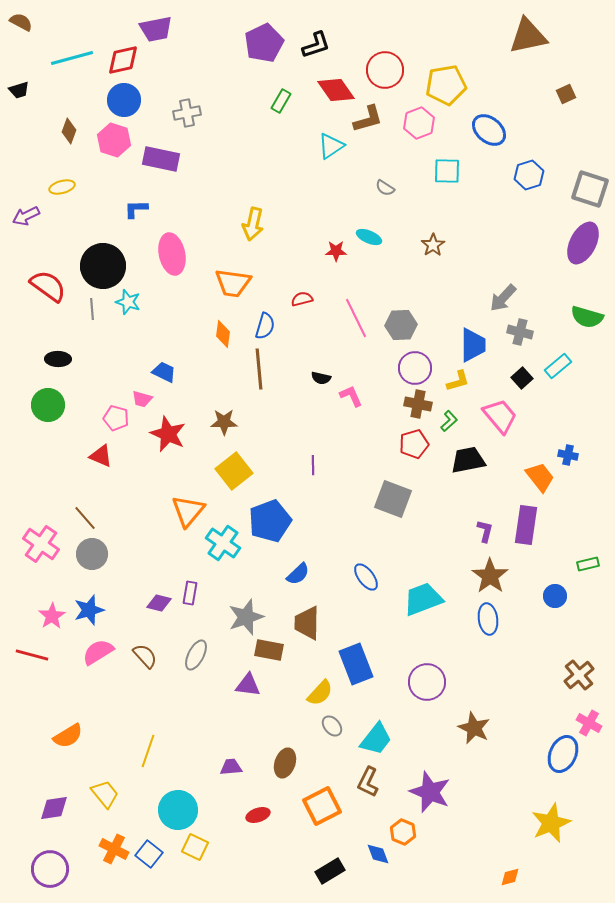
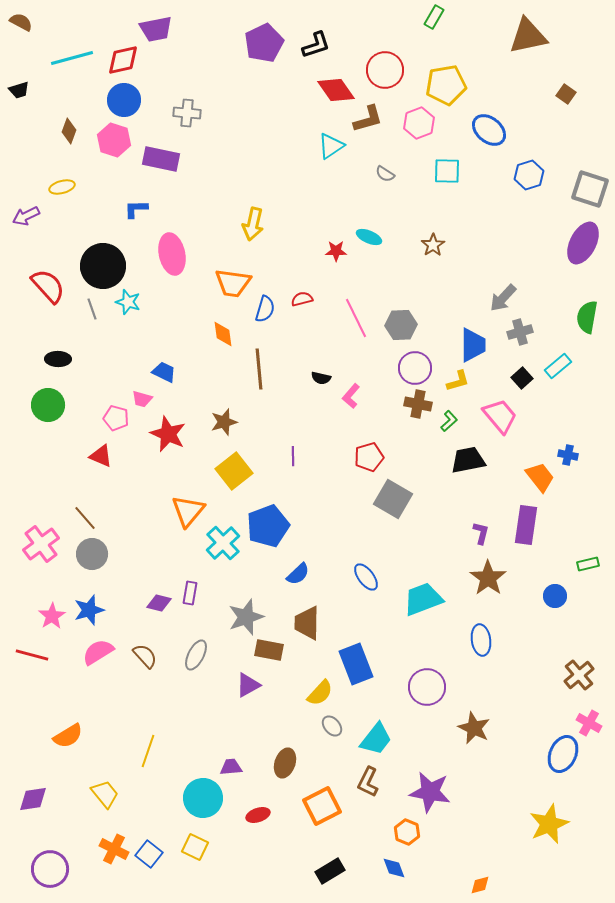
brown square at (566, 94): rotated 30 degrees counterclockwise
green rectangle at (281, 101): moved 153 px right, 84 px up
gray cross at (187, 113): rotated 16 degrees clockwise
gray semicircle at (385, 188): moved 14 px up
red semicircle at (48, 286): rotated 12 degrees clockwise
gray line at (92, 309): rotated 15 degrees counterclockwise
green semicircle at (587, 317): rotated 84 degrees clockwise
blue semicircle at (265, 326): moved 17 px up
gray cross at (520, 332): rotated 30 degrees counterclockwise
orange diamond at (223, 334): rotated 16 degrees counterclockwise
pink L-shape at (351, 396): rotated 115 degrees counterclockwise
brown star at (224, 422): rotated 16 degrees counterclockwise
red pentagon at (414, 444): moved 45 px left, 13 px down
purple line at (313, 465): moved 20 px left, 9 px up
gray square at (393, 499): rotated 9 degrees clockwise
blue pentagon at (270, 521): moved 2 px left, 5 px down
purple L-shape at (485, 531): moved 4 px left, 2 px down
cyan cross at (223, 543): rotated 12 degrees clockwise
pink cross at (41, 544): rotated 18 degrees clockwise
brown star at (490, 576): moved 2 px left, 2 px down
blue ellipse at (488, 619): moved 7 px left, 21 px down
purple circle at (427, 682): moved 5 px down
purple triangle at (248, 685): rotated 36 degrees counterclockwise
purple star at (430, 792): rotated 12 degrees counterclockwise
purple diamond at (54, 808): moved 21 px left, 9 px up
cyan circle at (178, 810): moved 25 px right, 12 px up
yellow star at (551, 823): moved 2 px left, 1 px down
orange hexagon at (403, 832): moved 4 px right
blue diamond at (378, 854): moved 16 px right, 14 px down
orange diamond at (510, 877): moved 30 px left, 8 px down
